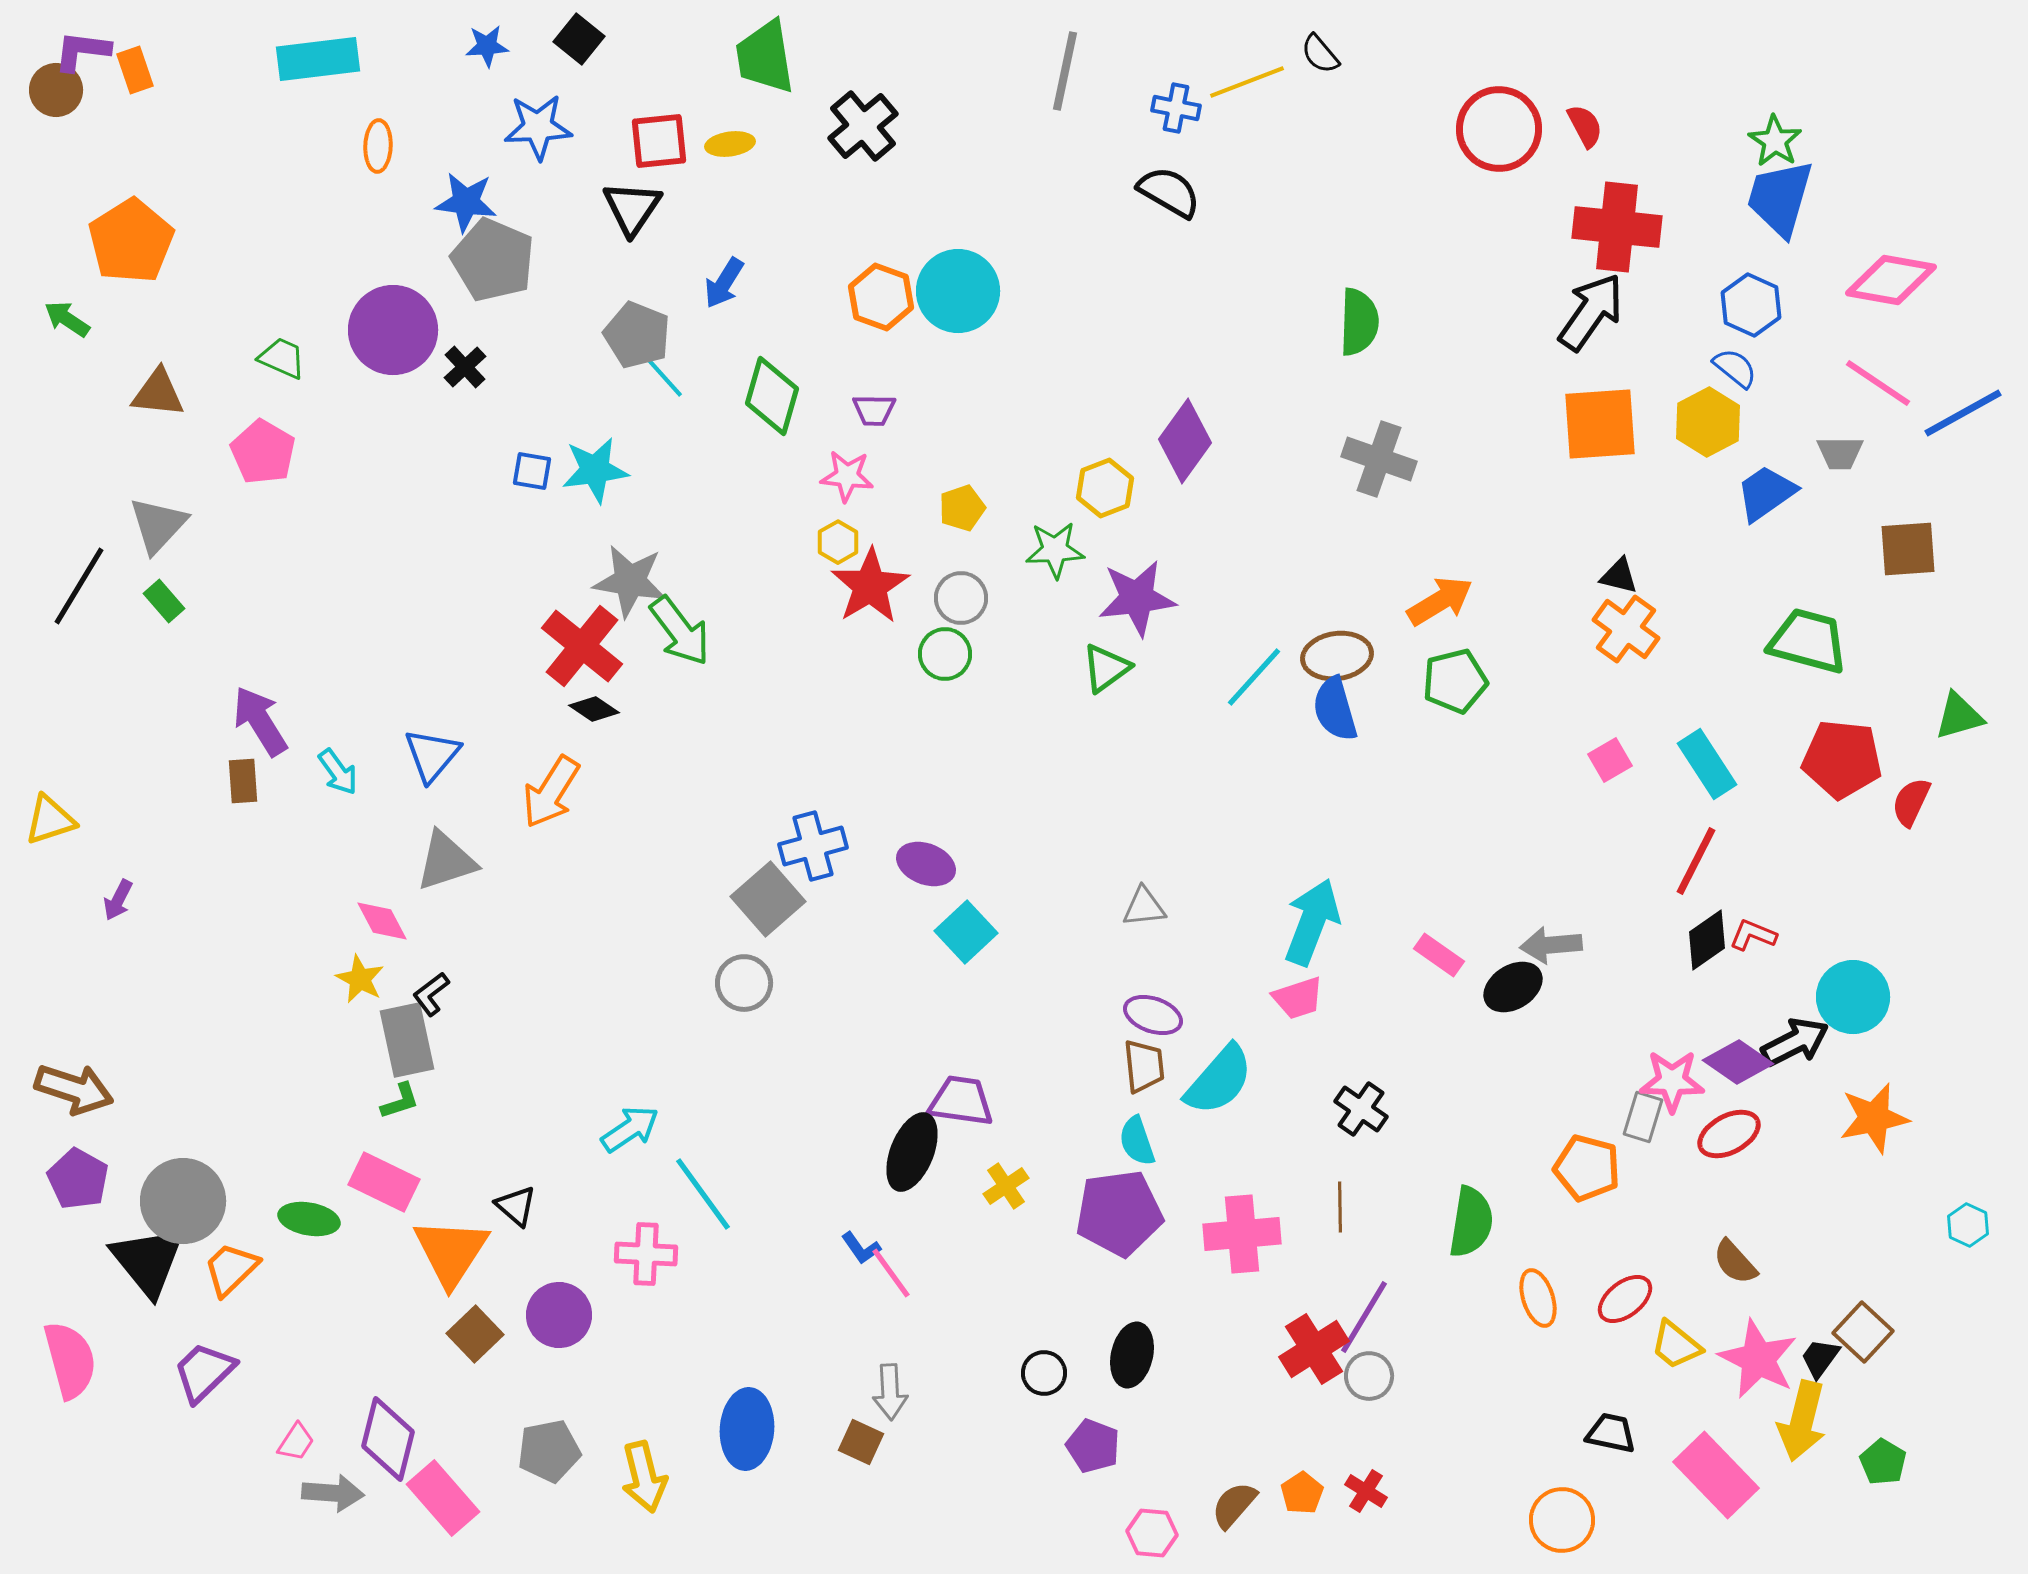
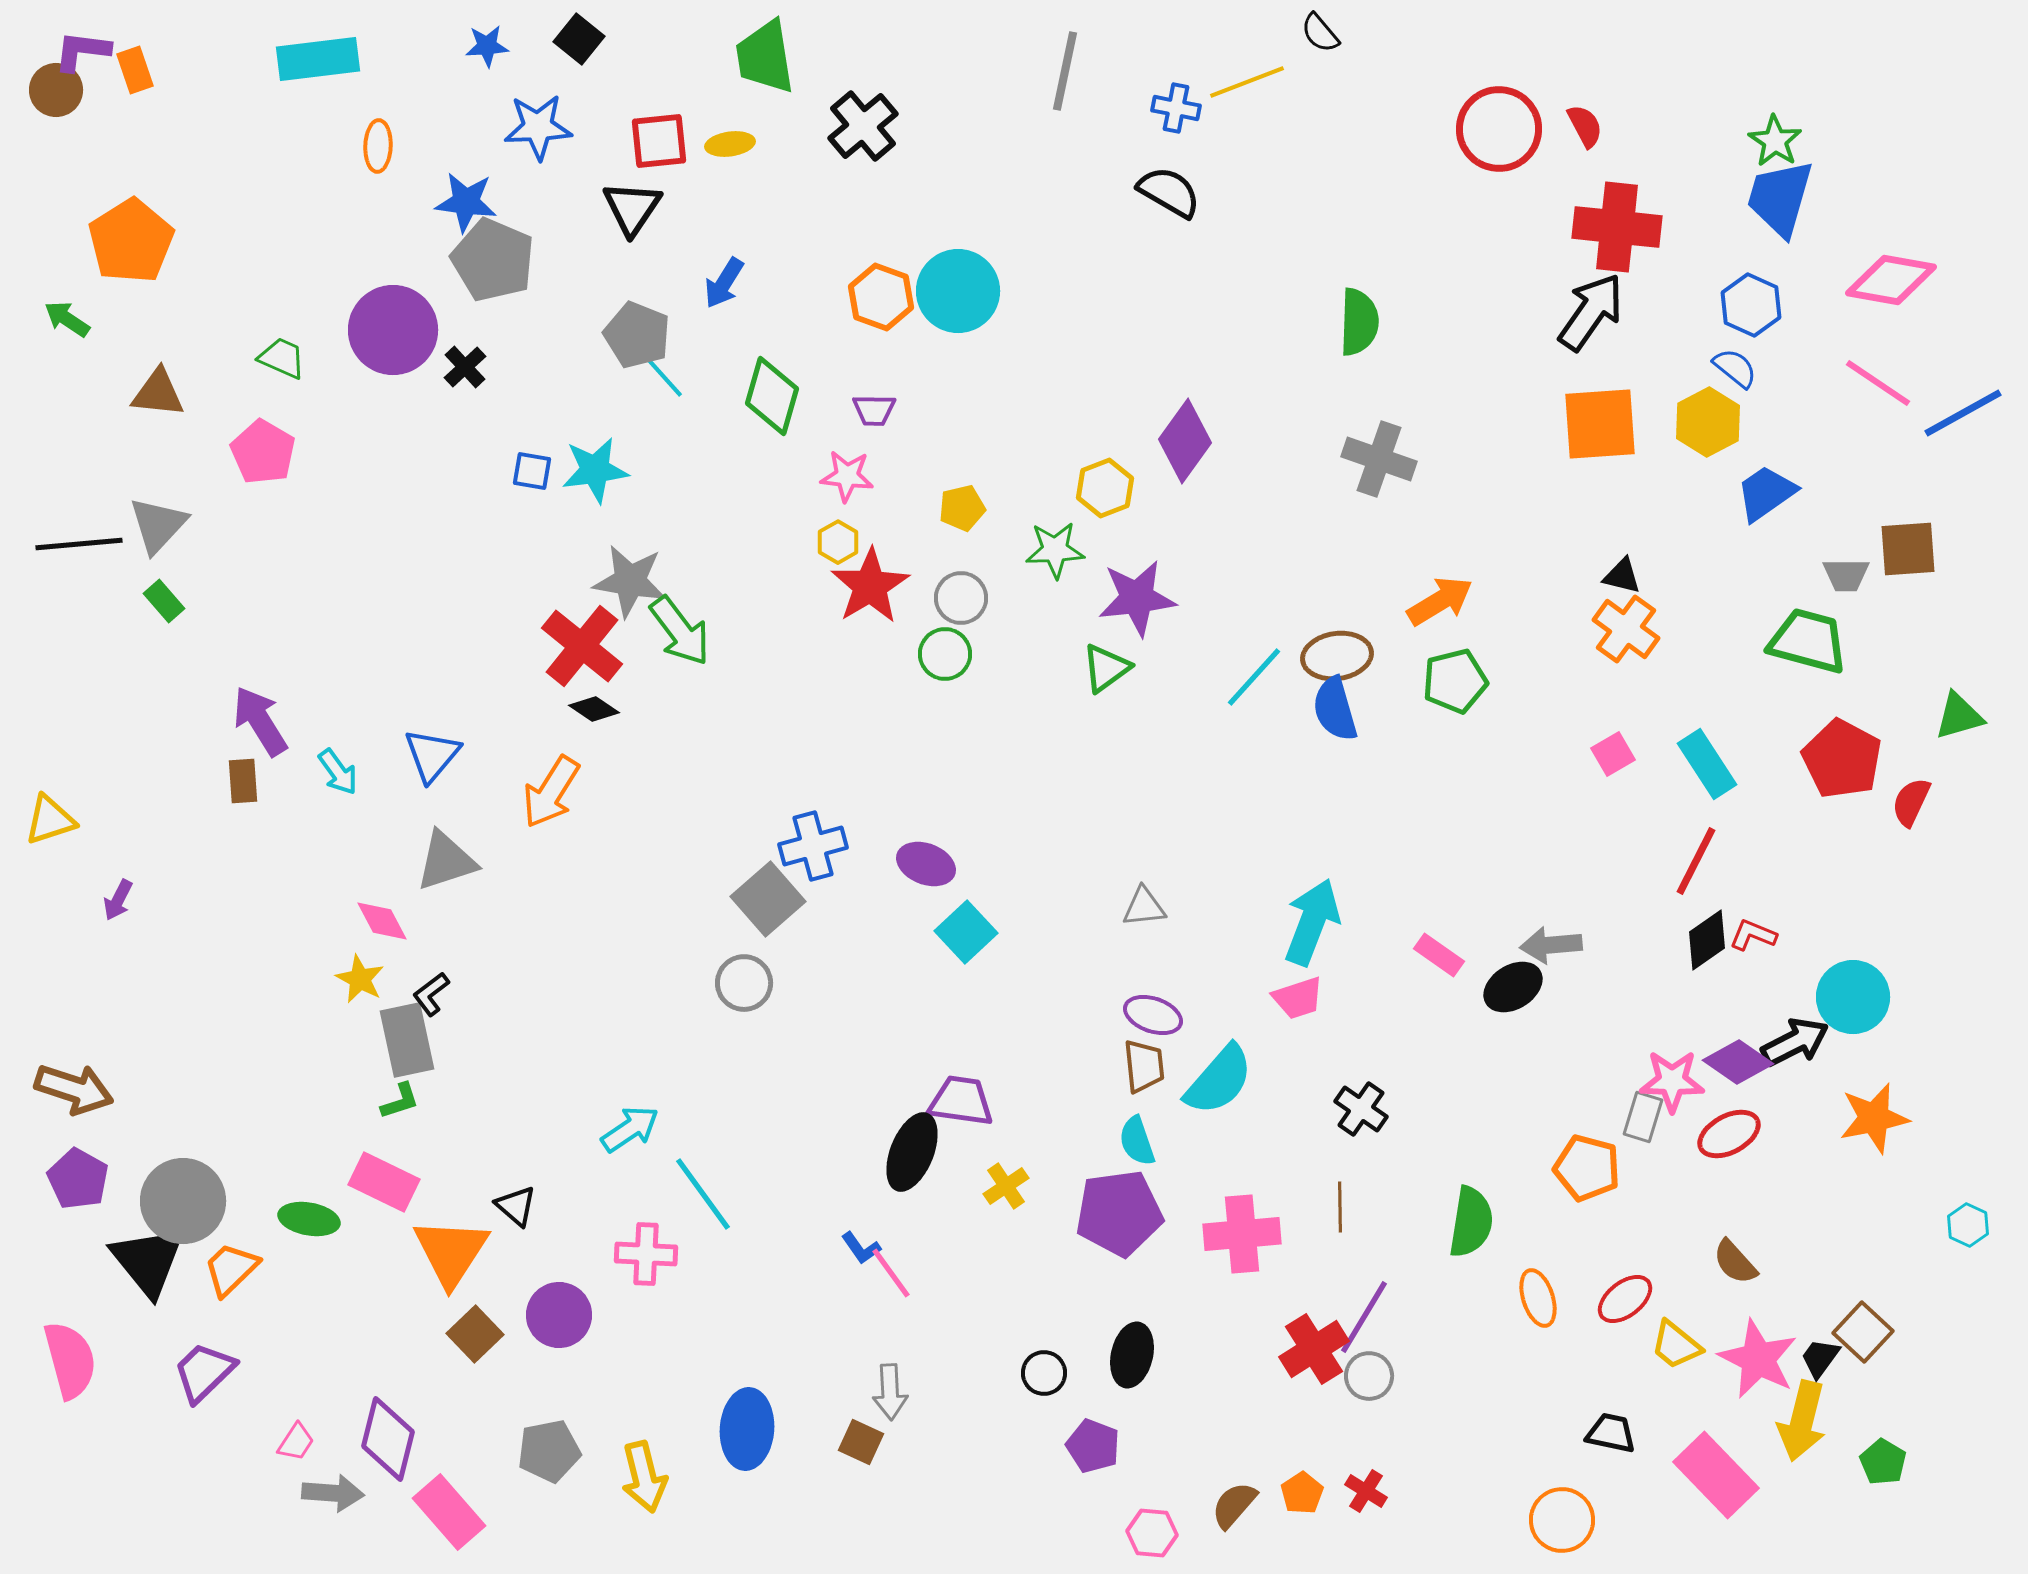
black semicircle at (1320, 54): moved 21 px up
gray trapezoid at (1840, 453): moved 6 px right, 122 px down
yellow pentagon at (962, 508): rotated 6 degrees clockwise
black triangle at (1619, 576): moved 3 px right
black line at (79, 586): moved 42 px up; rotated 54 degrees clockwise
red pentagon at (1842, 759): rotated 22 degrees clockwise
pink square at (1610, 760): moved 3 px right, 6 px up
pink rectangle at (443, 1498): moved 6 px right, 14 px down
